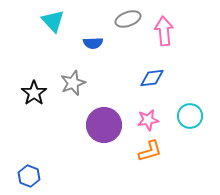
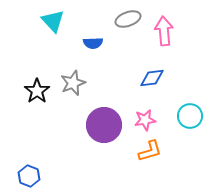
black star: moved 3 px right, 2 px up
pink star: moved 3 px left
